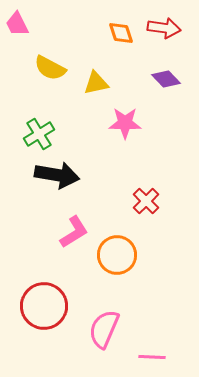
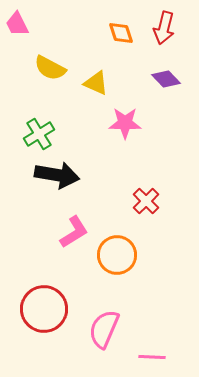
red arrow: rotated 96 degrees clockwise
yellow triangle: rotated 36 degrees clockwise
red circle: moved 3 px down
